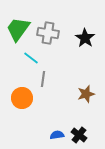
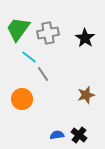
gray cross: rotated 20 degrees counterclockwise
cyan line: moved 2 px left, 1 px up
gray line: moved 5 px up; rotated 42 degrees counterclockwise
brown star: moved 1 px down
orange circle: moved 1 px down
